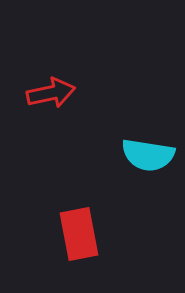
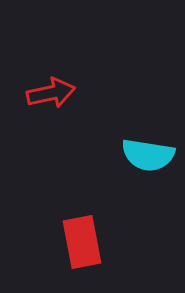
red rectangle: moved 3 px right, 8 px down
